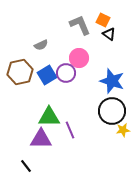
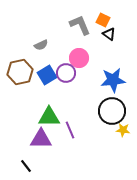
blue star: moved 1 px right, 1 px up; rotated 25 degrees counterclockwise
yellow star: rotated 16 degrees clockwise
